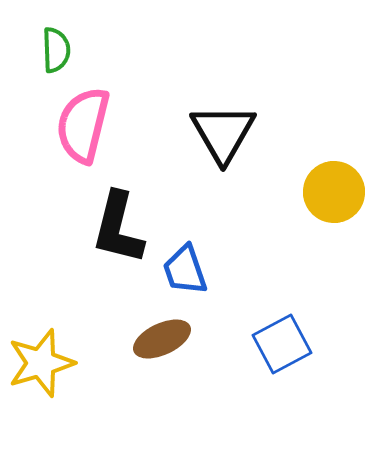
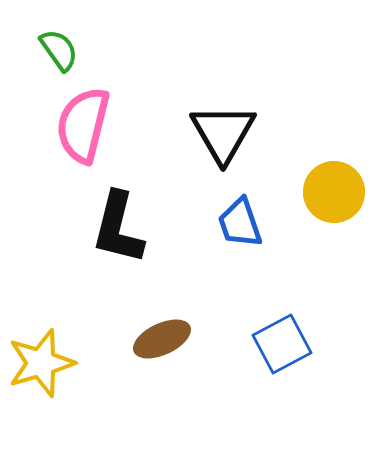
green semicircle: moved 3 px right; rotated 33 degrees counterclockwise
blue trapezoid: moved 55 px right, 47 px up
